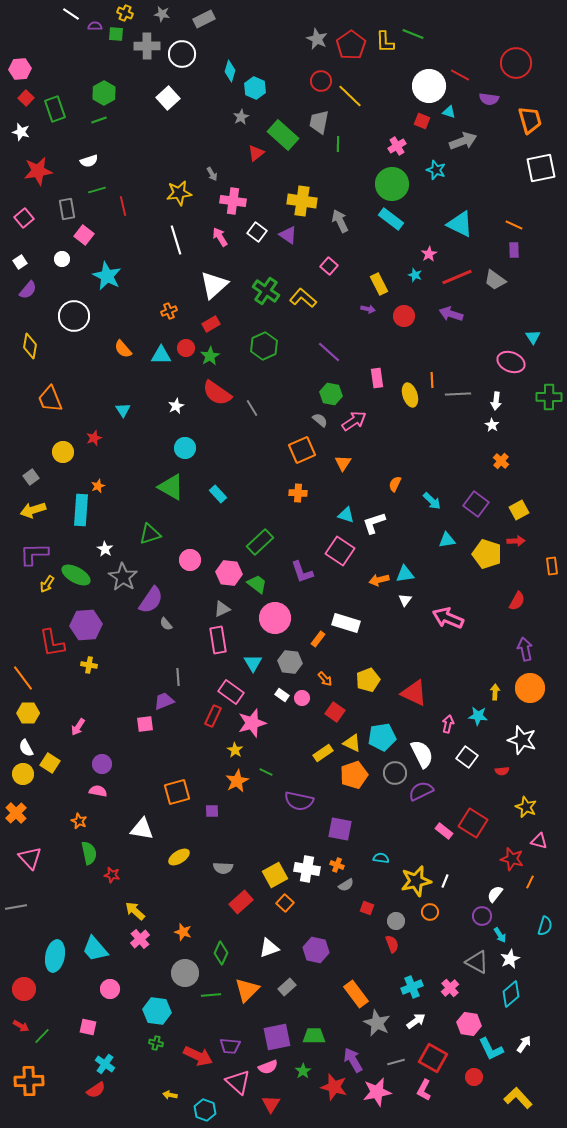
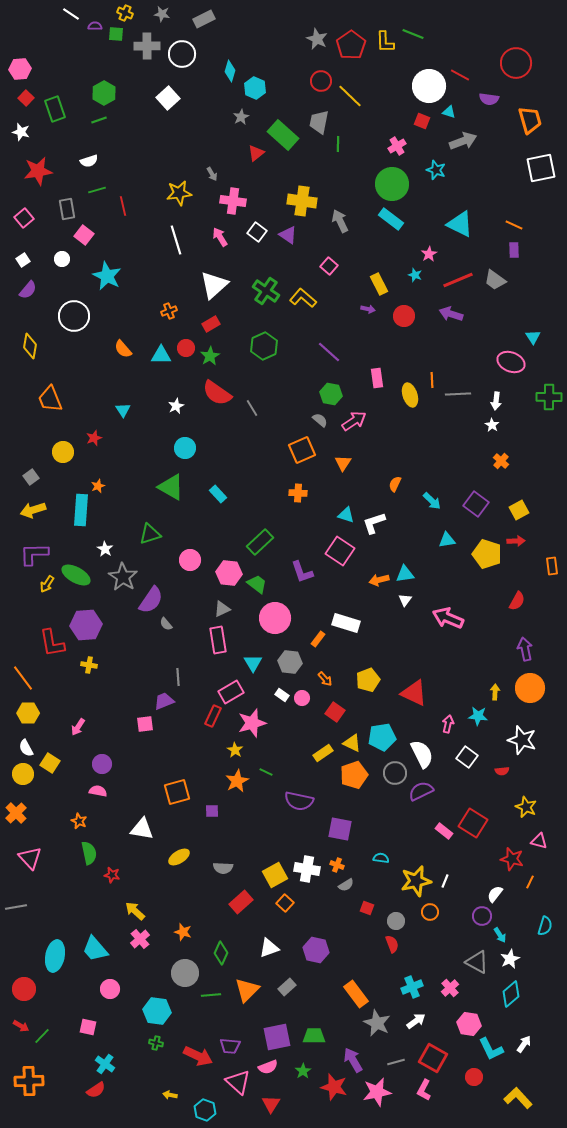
white square at (20, 262): moved 3 px right, 2 px up
red line at (457, 277): moved 1 px right, 3 px down
pink rectangle at (231, 692): rotated 65 degrees counterclockwise
